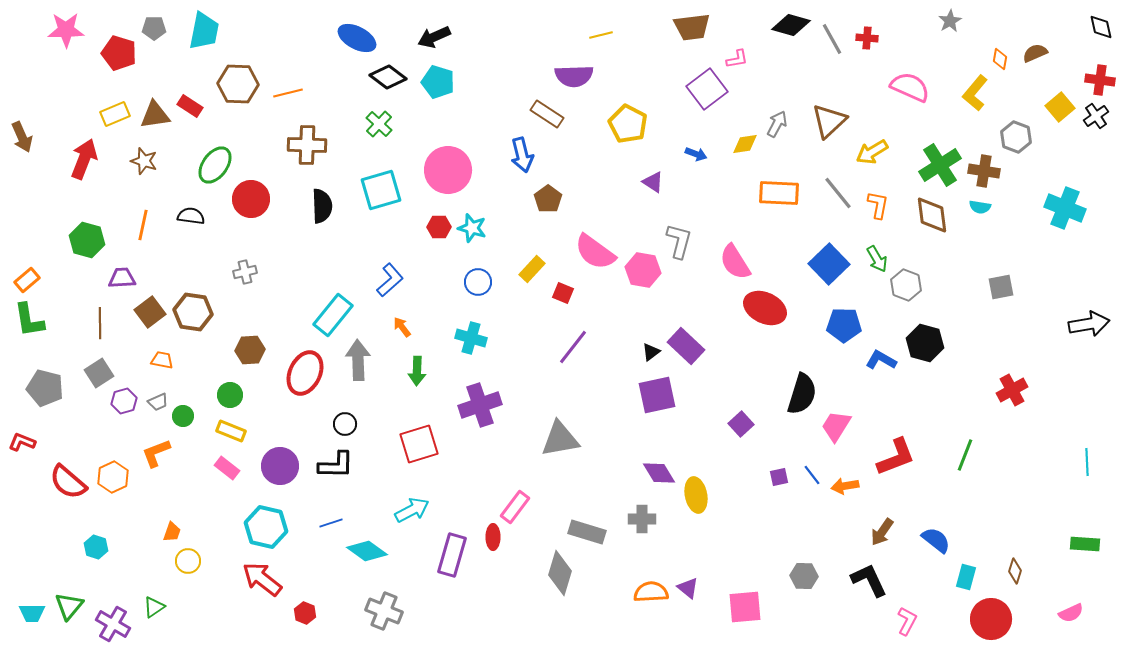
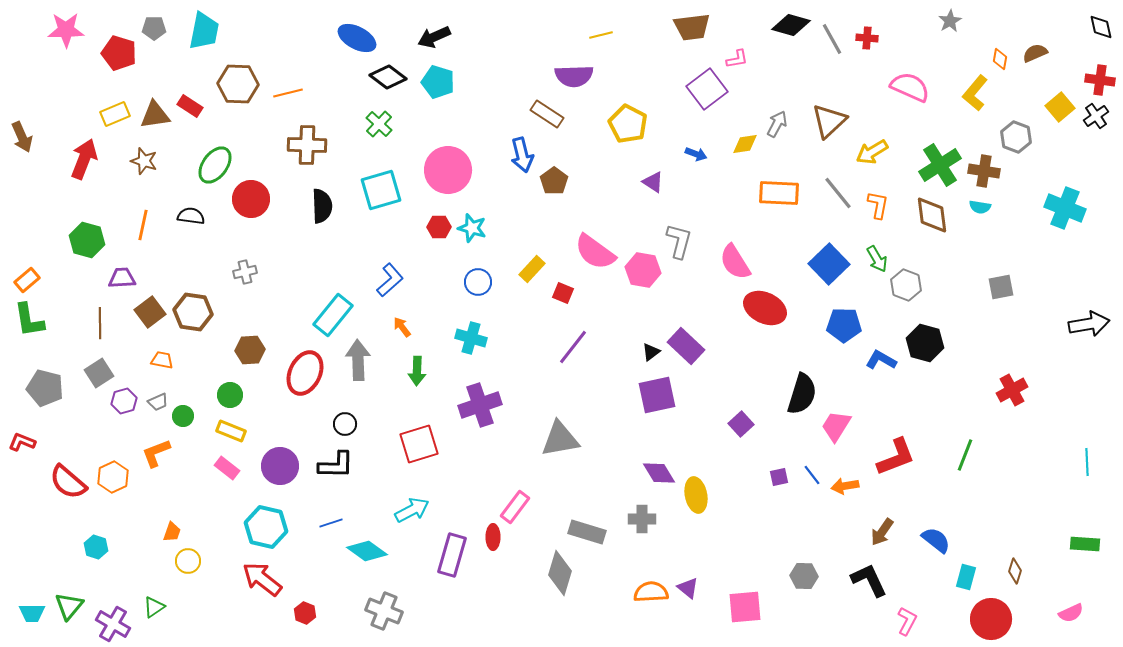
brown pentagon at (548, 199): moved 6 px right, 18 px up
